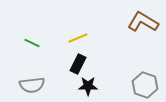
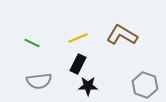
brown L-shape: moved 21 px left, 13 px down
gray semicircle: moved 7 px right, 4 px up
